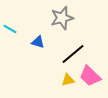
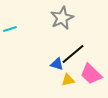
gray star: rotated 10 degrees counterclockwise
cyan line: rotated 48 degrees counterclockwise
blue triangle: moved 19 px right, 22 px down
pink trapezoid: moved 1 px right, 2 px up
